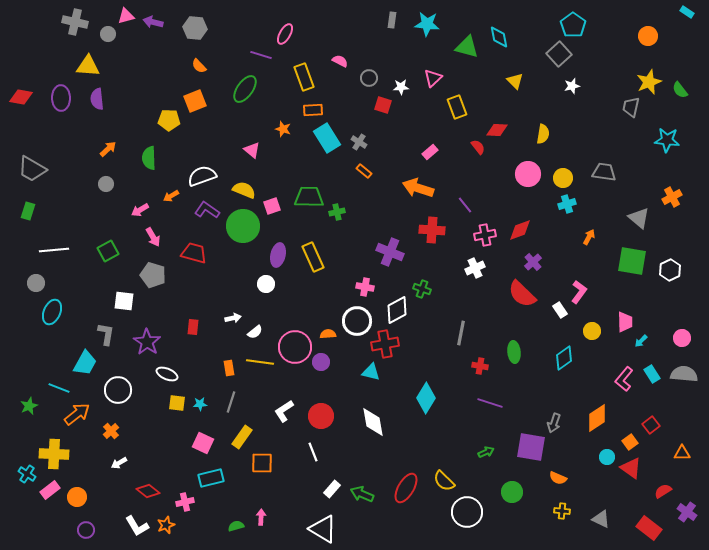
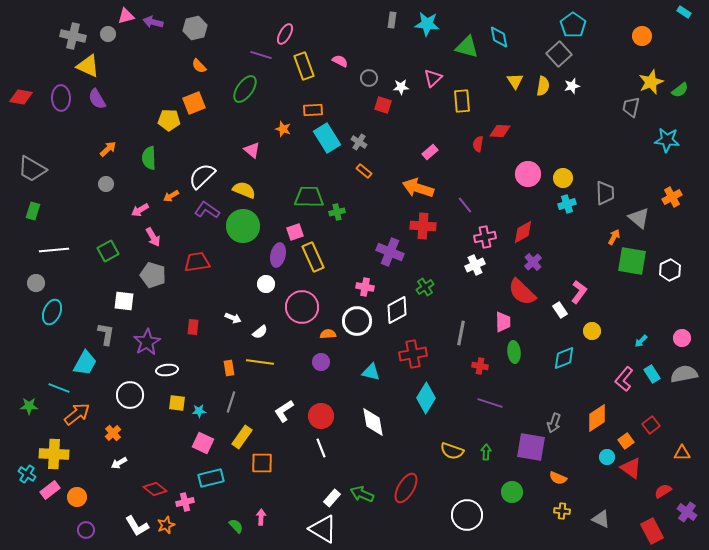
cyan rectangle at (687, 12): moved 3 px left
gray cross at (75, 22): moved 2 px left, 14 px down
gray hexagon at (195, 28): rotated 20 degrees counterclockwise
orange circle at (648, 36): moved 6 px left
yellow triangle at (88, 66): rotated 20 degrees clockwise
yellow rectangle at (304, 77): moved 11 px up
yellow triangle at (515, 81): rotated 12 degrees clockwise
yellow star at (649, 82): moved 2 px right
green semicircle at (680, 90): rotated 90 degrees counterclockwise
purple semicircle at (97, 99): rotated 25 degrees counterclockwise
orange square at (195, 101): moved 1 px left, 2 px down
yellow rectangle at (457, 107): moved 5 px right, 6 px up; rotated 15 degrees clockwise
red diamond at (497, 130): moved 3 px right, 1 px down
yellow semicircle at (543, 134): moved 48 px up
red semicircle at (478, 147): moved 3 px up; rotated 133 degrees counterclockwise
gray trapezoid at (604, 172): moved 1 px right, 21 px down; rotated 80 degrees clockwise
white semicircle at (202, 176): rotated 24 degrees counterclockwise
pink square at (272, 206): moved 23 px right, 26 px down
green rectangle at (28, 211): moved 5 px right
red cross at (432, 230): moved 9 px left, 4 px up
red diamond at (520, 230): moved 3 px right, 2 px down; rotated 10 degrees counterclockwise
pink cross at (485, 235): moved 2 px down
orange arrow at (589, 237): moved 25 px right
red trapezoid at (194, 253): moved 3 px right, 9 px down; rotated 24 degrees counterclockwise
white cross at (475, 268): moved 3 px up
green cross at (422, 289): moved 3 px right, 2 px up; rotated 36 degrees clockwise
red semicircle at (522, 294): moved 2 px up
white arrow at (233, 318): rotated 35 degrees clockwise
pink trapezoid at (625, 322): moved 122 px left
white semicircle at (255, 332): moved 5 px right
purple star at (147, 342): rotated 8 degrees clockwise
red cross at (385, 344): moved 28 px right, 10 px down
pink circle at (295, 347): moved 7 px right, 40 px up
cyan diamond at (564, 358): rotated 15 degrees clockwise
white ellipse at (167, 374): moved 4 px up; rotated 30 degrees counterclockwise
gray semicircle at (684, 374): rotated 16 degrees counterclockwise
white circle at (118, 390): moved 12 px right, 5 px down
cyan star at (200, 404): moved 1 px left, 7 px down
green star at (29, 406): rotated 24 degrees clockwise
orange cross at (111, 431): moved 2 px right, 2 px down
orange square at (630, 442): moved 4 px left, 1 px up
white line at (313, 452): moved 8 px right, 4 px up
green arrow at (486, 452): rotated 63 degrees counterclockwise
yellow semicircle at (444, 481): moved 8 px right, 30 px up; rotated 25 degrees counterclockwise
white rectangle at (332, 489): moved 9 px down
red diamond at (148, 491): moved 7 px right, 2 px up
white circle at (467, 512): moved 3 px down
green semicircle at (236, 526): rotated 63 degrees clockwise
red rectangle at (649, 528): moved 3 px right, 3 px down; rotated 25 degrees clockwise
